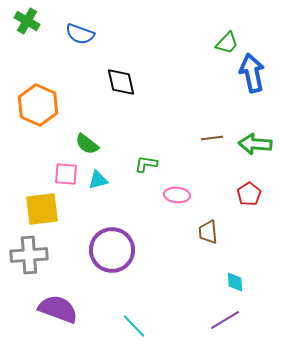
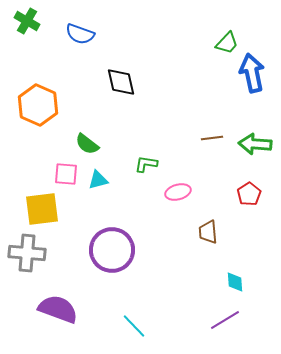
pink ellipse: moved 1 px right, 3 px up; rotated 20 degrees counterclockwise
gray cross: moved 2 px left, 2 px up; rotated 9 degrees clockwise
